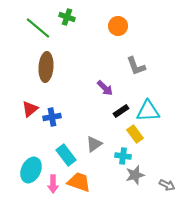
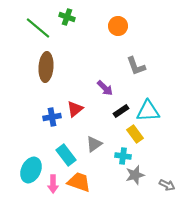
red triangle: moved 45 px right
